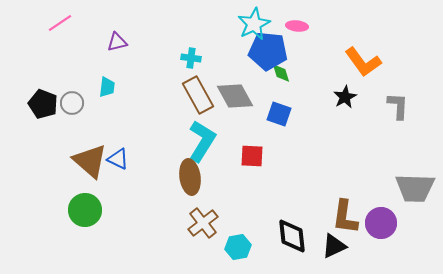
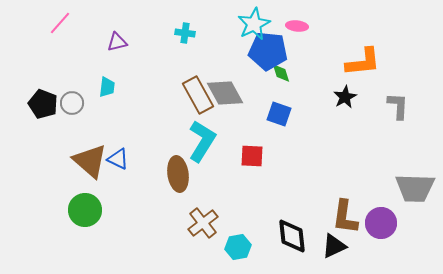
pink line: rotated 15 degrees counterclockwise
cyan cross: moved 6 px left, 25 px up
orange L-shape: rotated 60 degrees counterclockwise
gray diamond: moved 10 px left, 3 px up
brown ellipse: moved 12 px left, 3 px up
